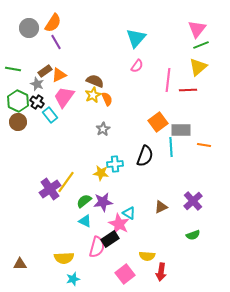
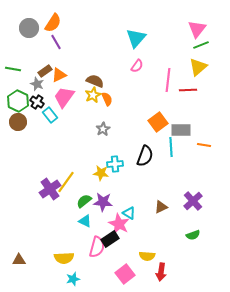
purple star at (103, 202): rotated 12 degrees clockwise
brown triangle at (20, 264): moved 1 px left, 4 px up
